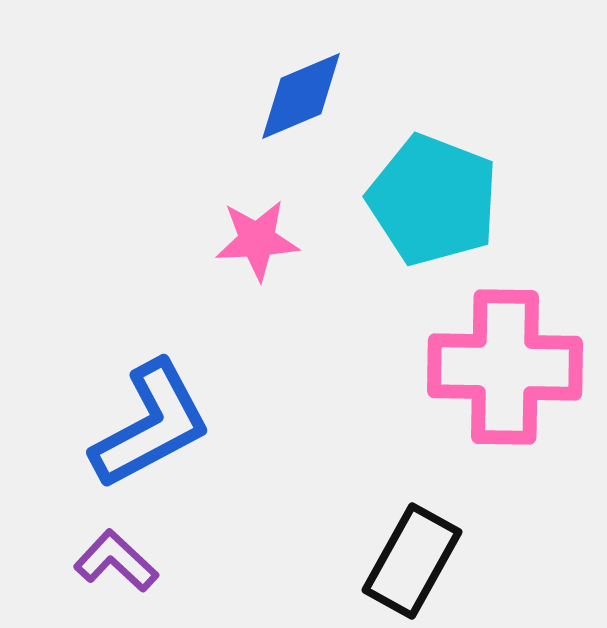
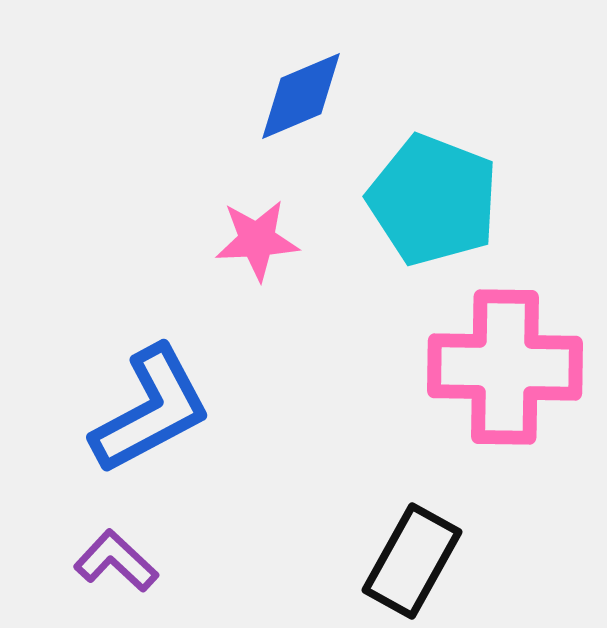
blue L-shape: moved 15 px up
